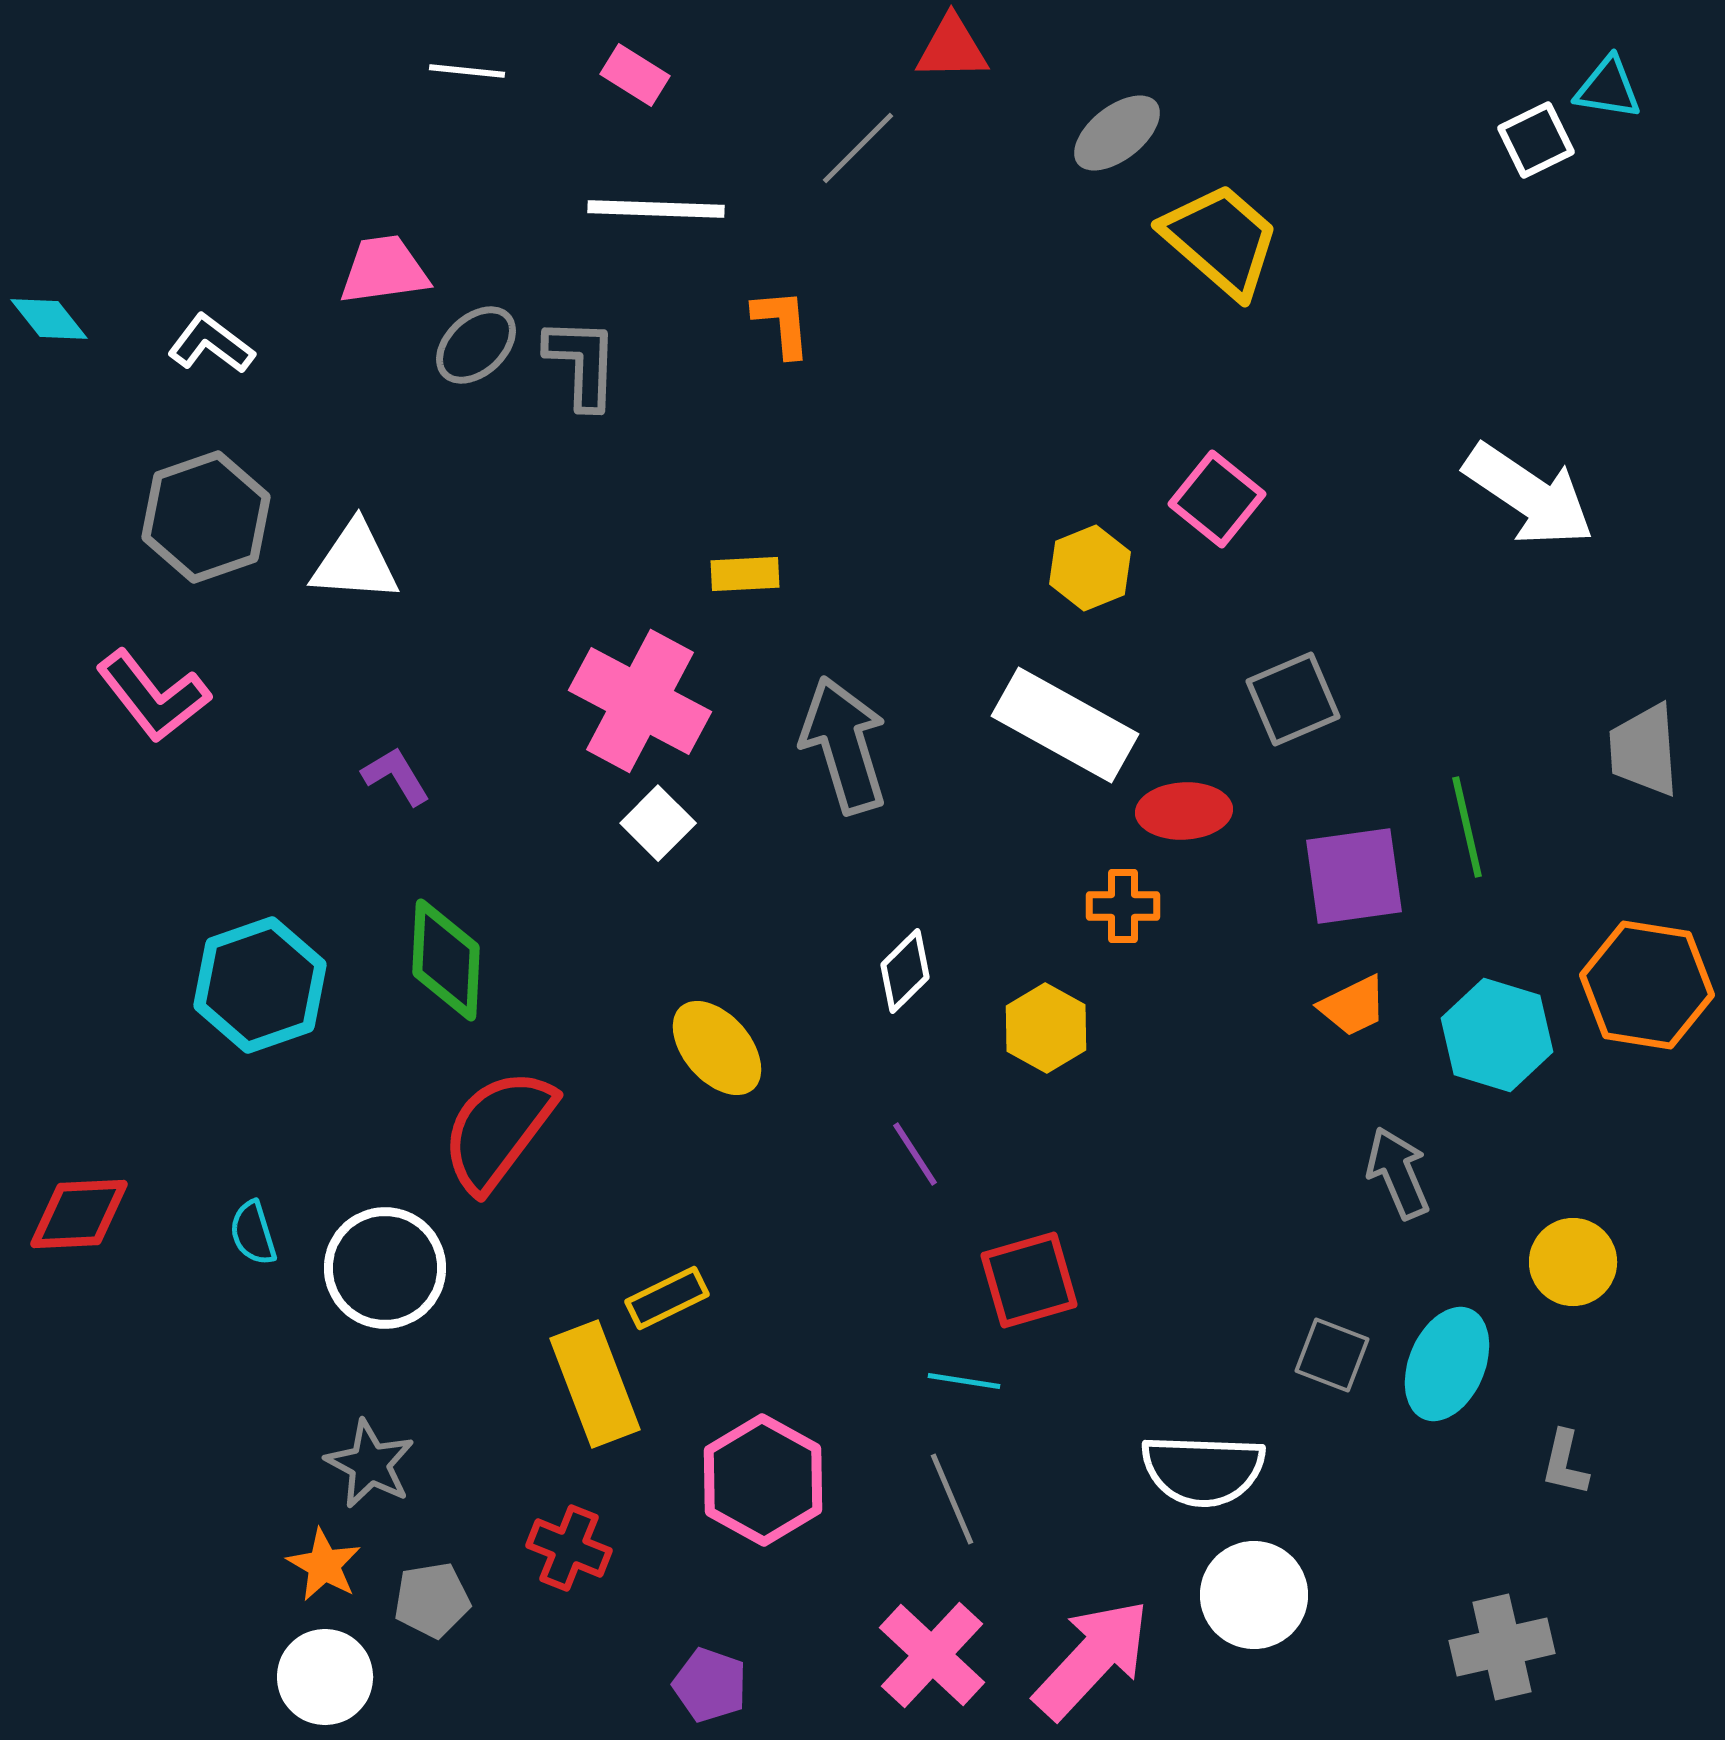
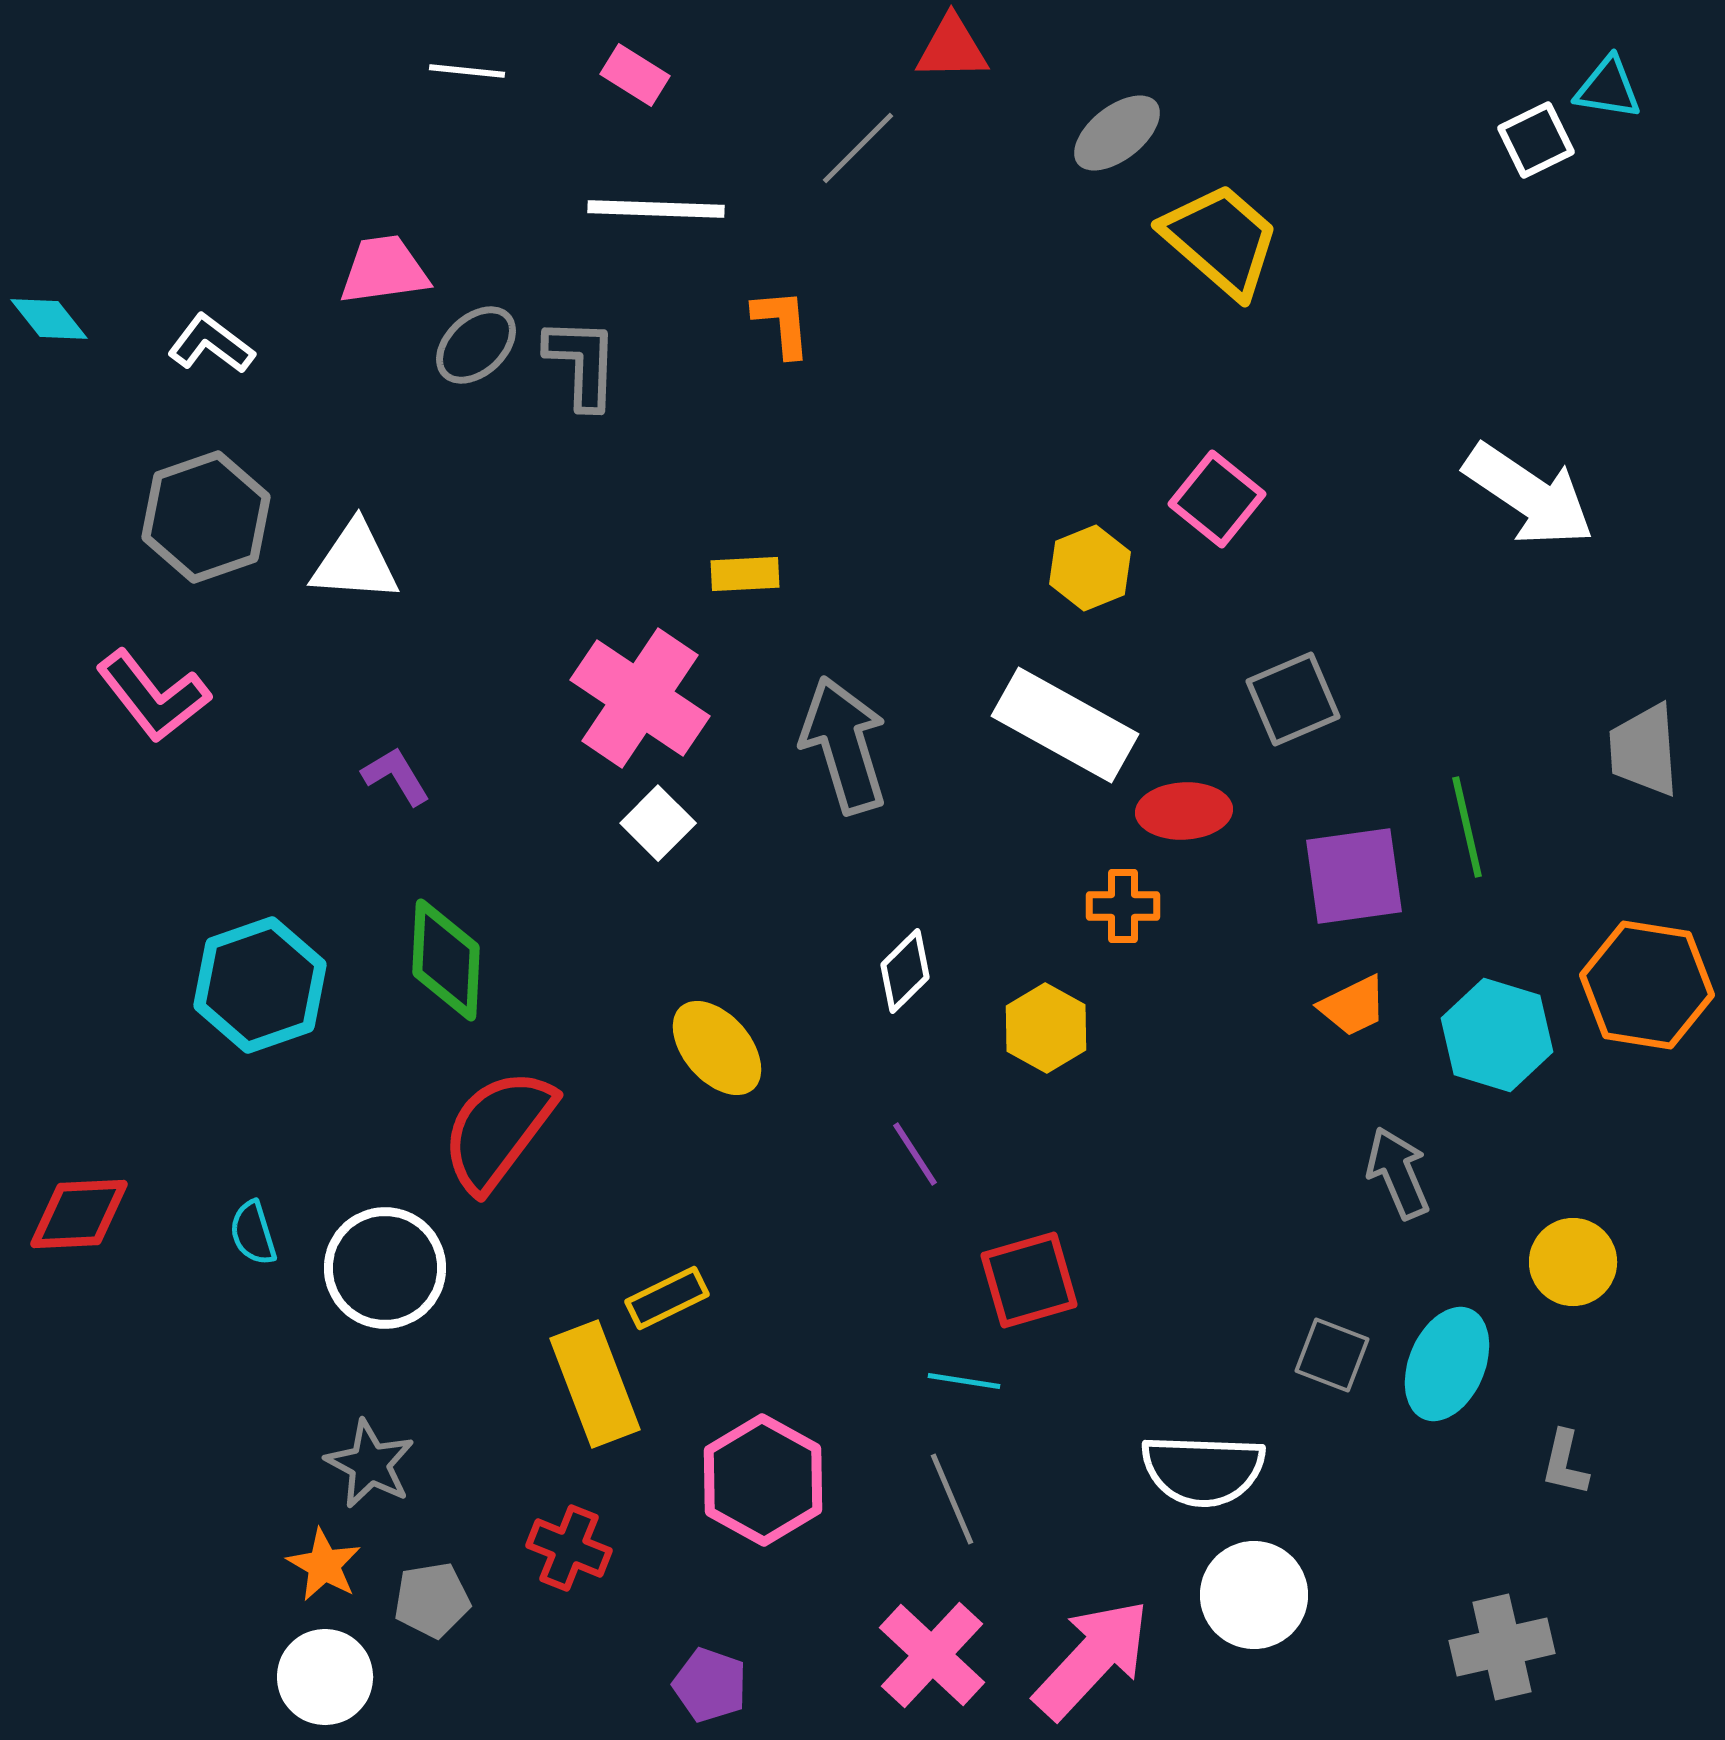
pink cross at (640, 701): moved 3 px up; rotated 6 degrees clockwise
